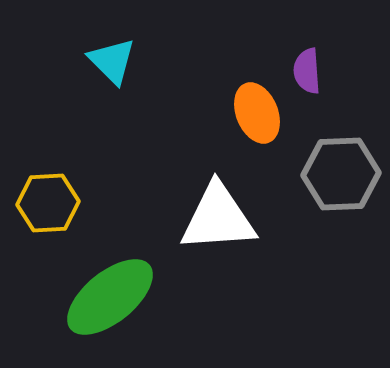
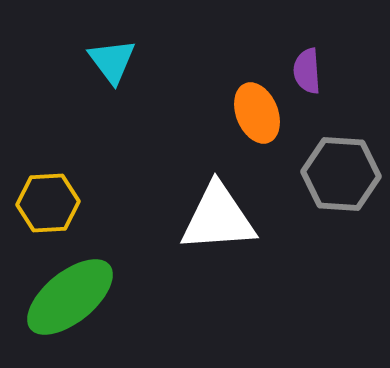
cyan triangle: rotated 8 degrees clockwise
gray hexagon: rotated 6 degrees clockwise
green ellipse: moved 40 px left
